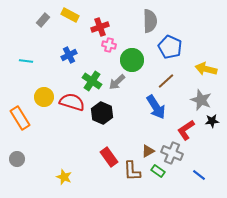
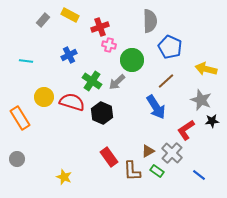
gray cross: rotated 20 degrees clockwise
green rectangle: moved 1 px left
